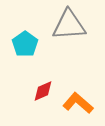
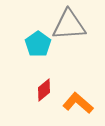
cyan pentagon: moved 13 px right
red diamond: moved 1 px right, 1 px up; rotated 15 degrees counterclockwise
